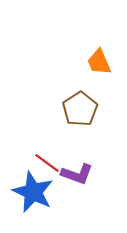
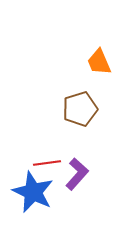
brown pentagon: rotated 16 degrees clockwise
red line: rotated 44 degrees counterclockwise
purple L-shape: rotated 68 degrees counterclockwise
